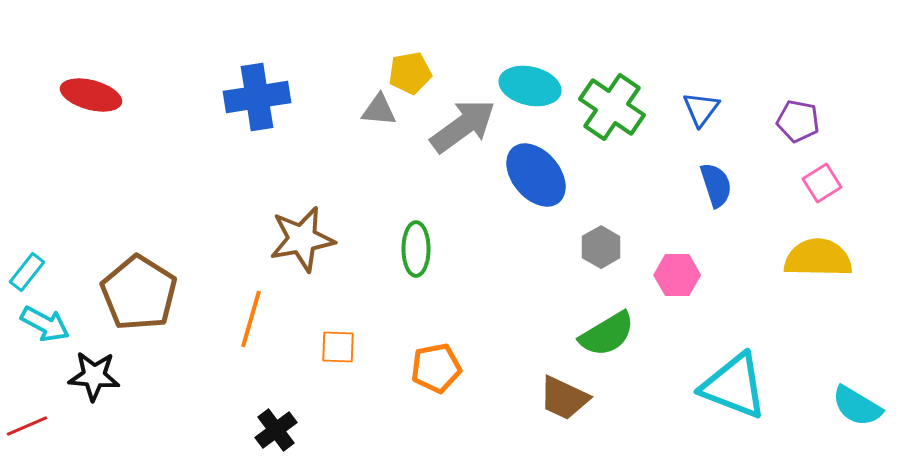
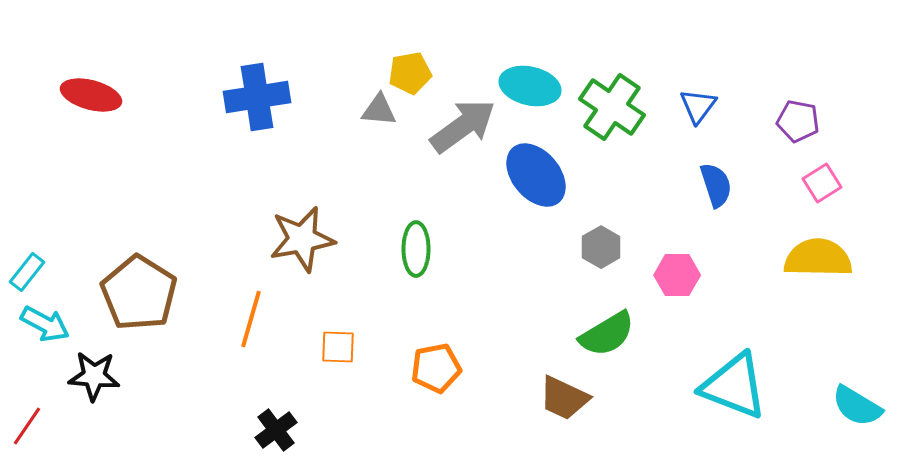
blue triangle: moved 3 px left, 3 px up
red line: rotated 33 degrees counterclockwise
